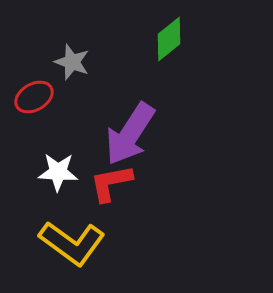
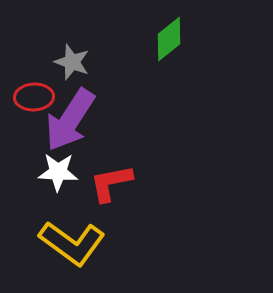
red ellipse: rotated 27 degrees clockwise
purple arrow: moved 60 px left, 14 px up
